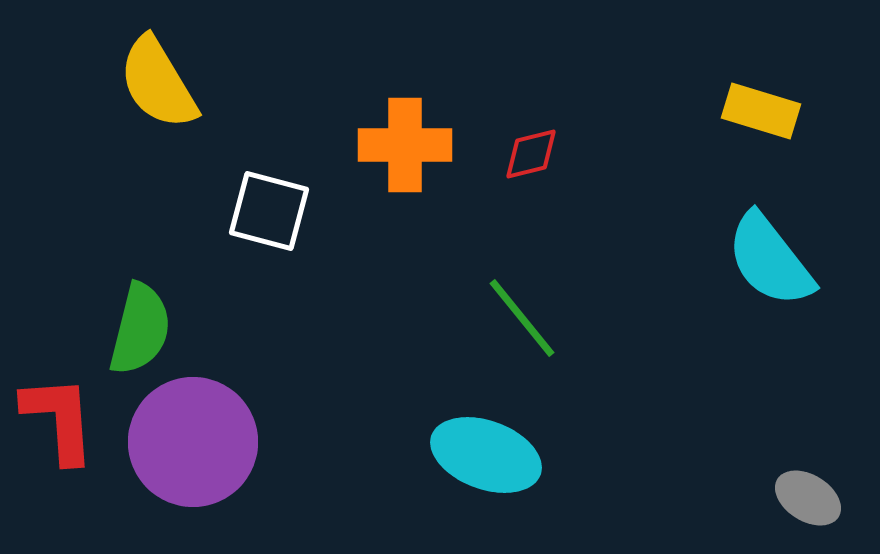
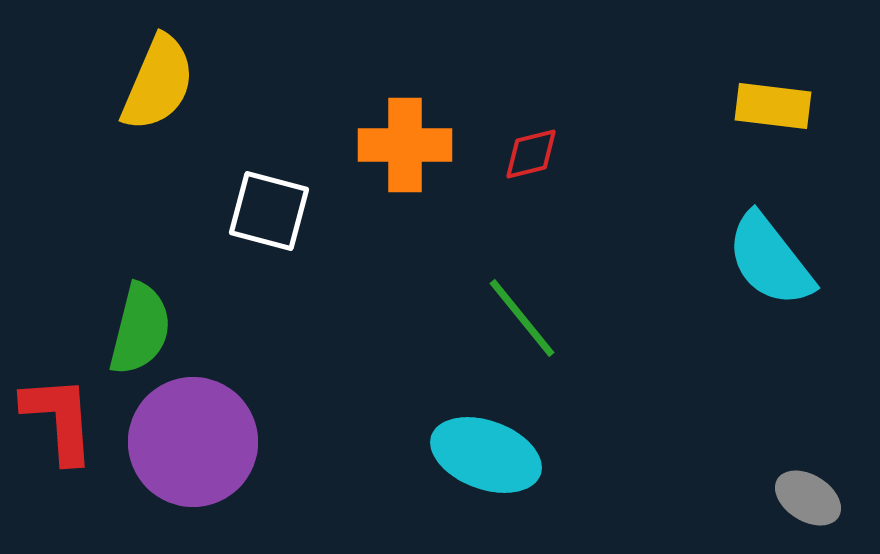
yellow semicircle: rotated 126 degrees counterclockwise
yellow rectangle: moved 12 px right, 5 px up; rotated 10 degrees counterclockwise
